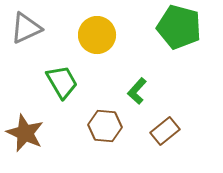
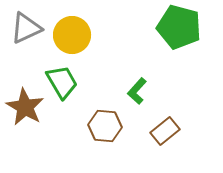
yellow circle: moved 25 px left
brown star: moved 26 px up; rotated 6 degrees clockwise
